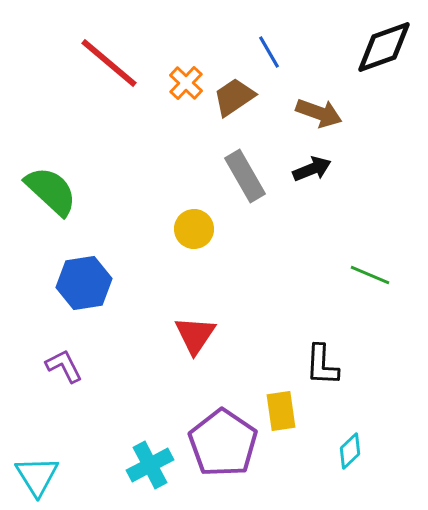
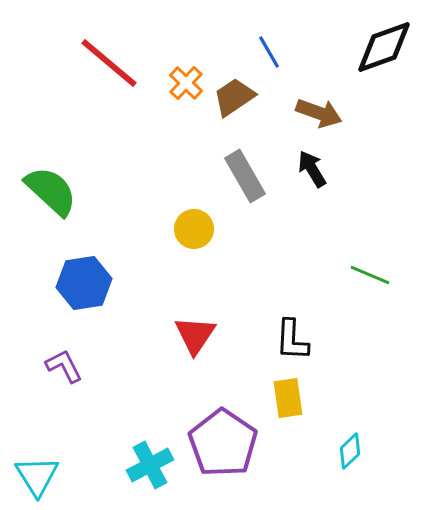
black arrow: rotated 99 degrees counterclockwise
black L-shape: moved 30 px left, 25 px up
yellow rectangle: moved 7 px right, 13 px up
